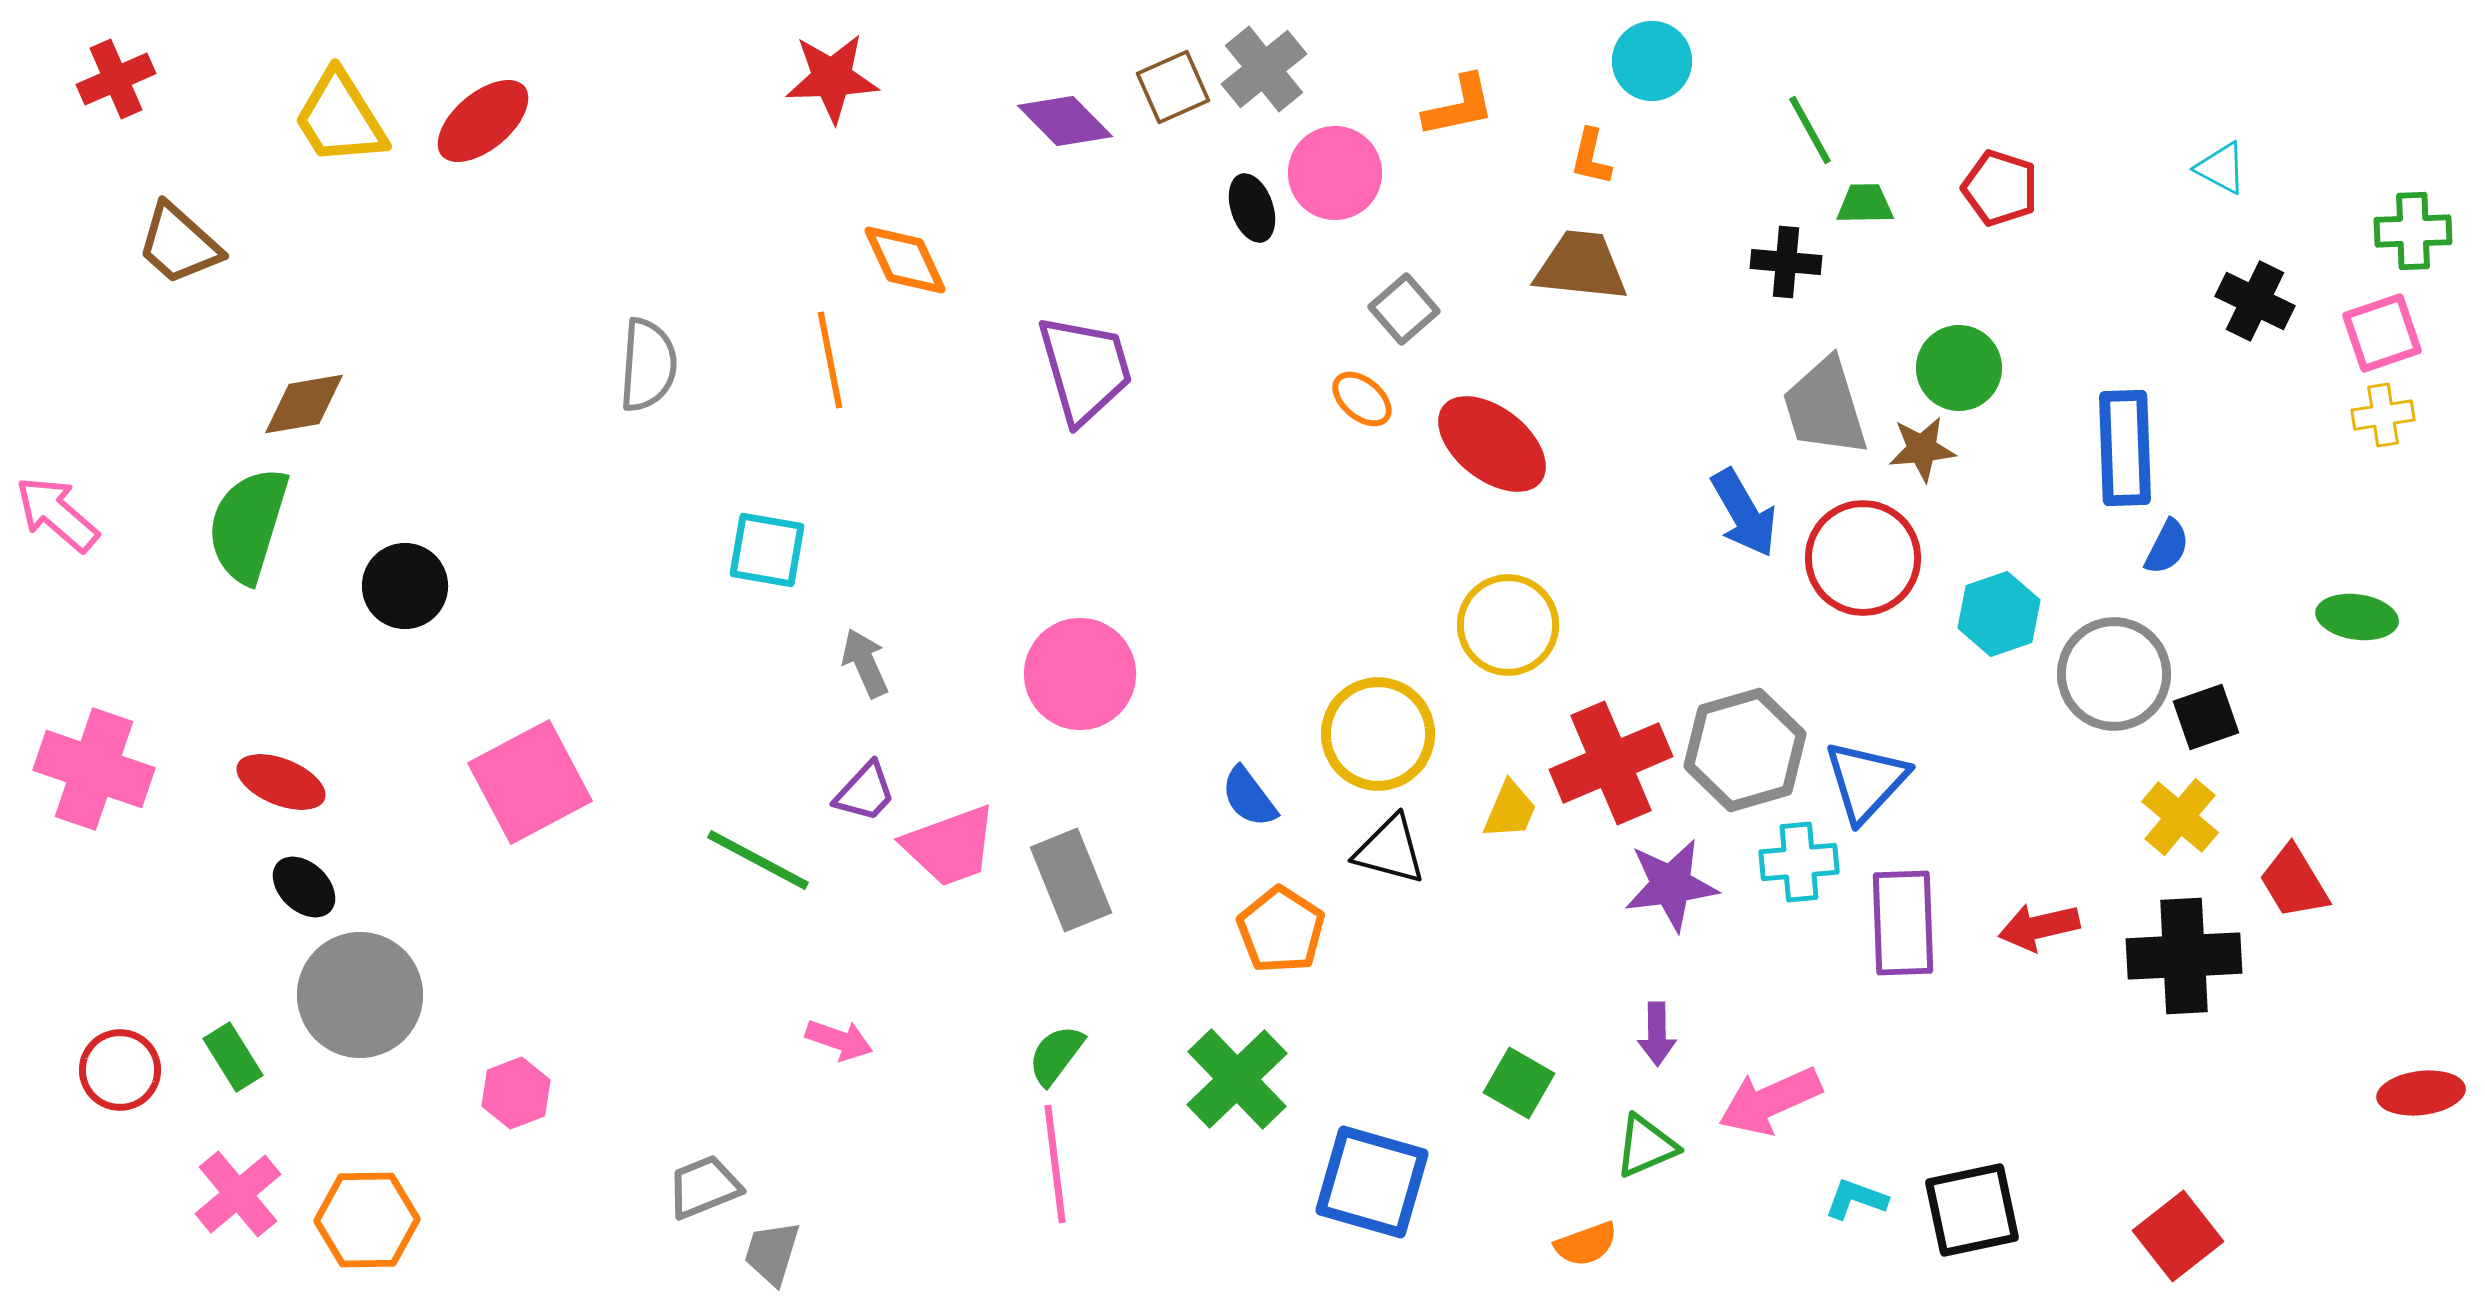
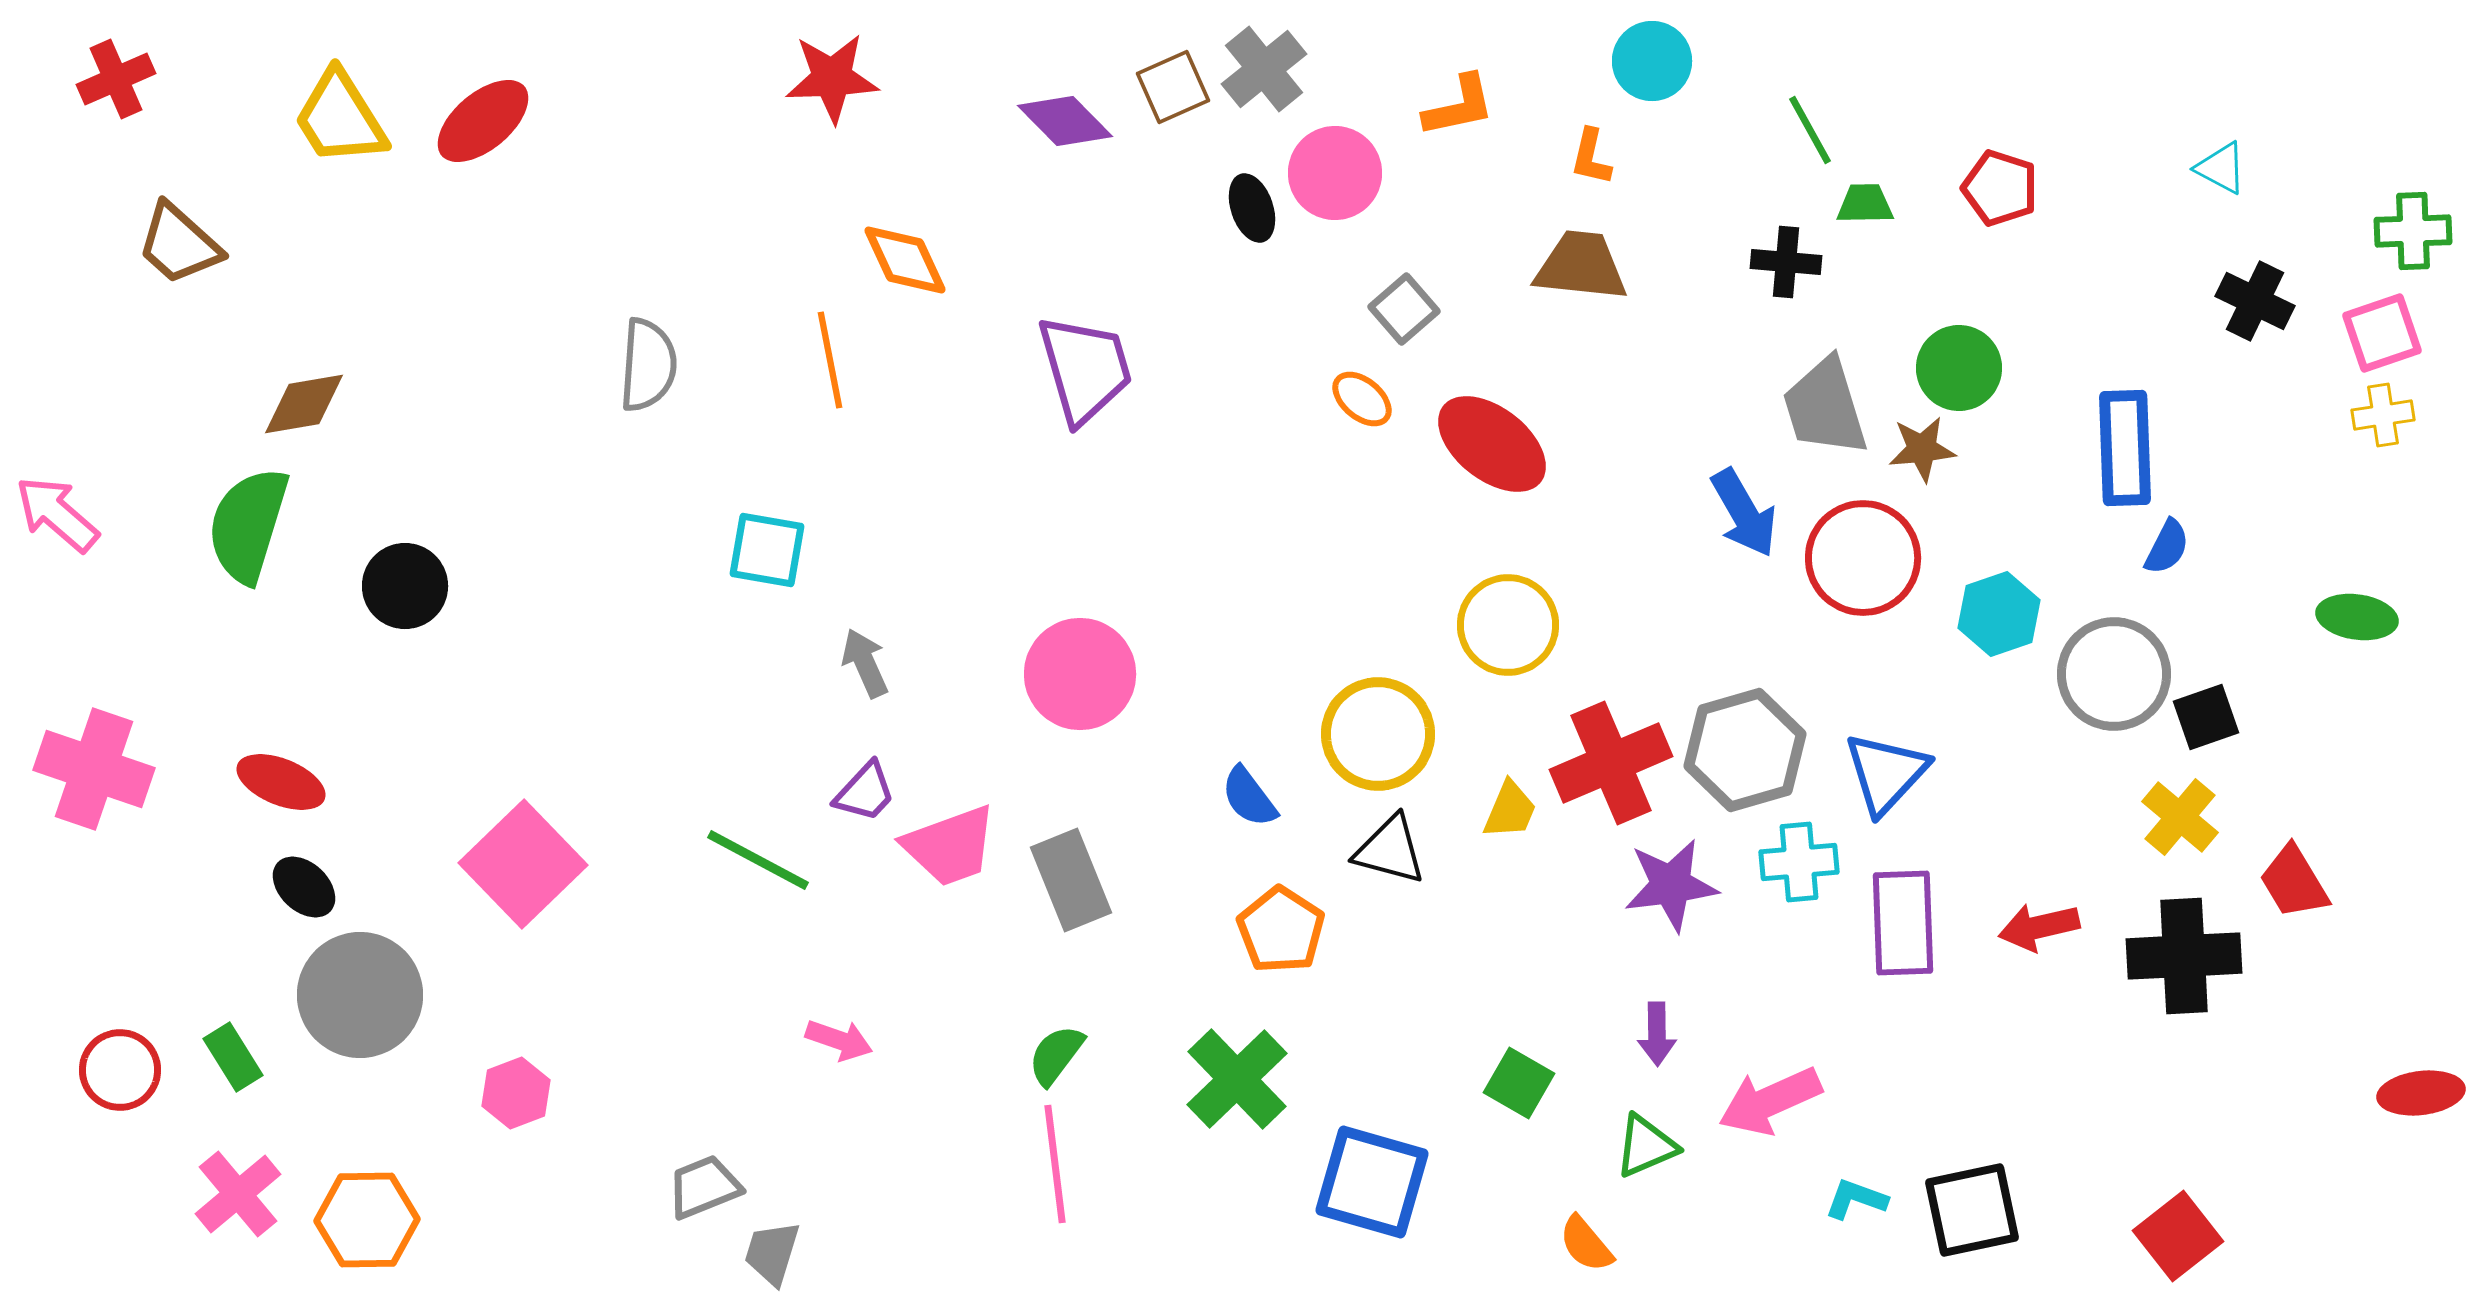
blue triangle at (1866, 781): moved 20 px right, 8 px up
pink square at (530, 782): moved 7 px left, 82 px down; rotated 16 degrees counterclockwise
orange semicircle at (1586, 1244): rotated 70 degrees clockwise
